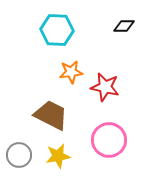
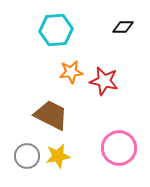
black diamond: moved 1 px left, 1 px down
cyan hexagon: moved 1 px left; rotated 8 degrees counterclockwise
red star: moved 1 px left, 6 px up
pink circle: moved 10 px right, 8 px down
gray circle: moved 8 px right, 1 px down
